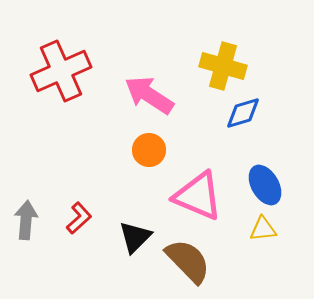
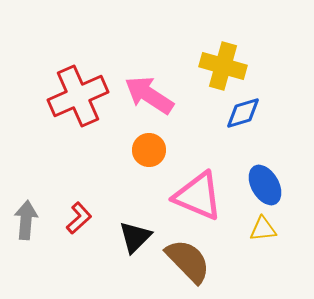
red cross: moved 17 px right, 25 px down
